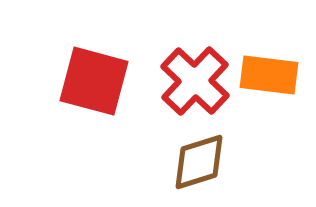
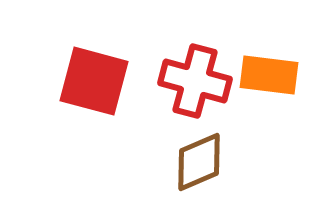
red cross: rotated 28 degrees counterclockwise
brown diamond: rotated 6 degrees counterclockwise
